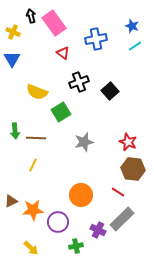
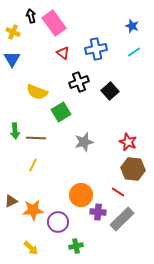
blue cross: moved 10 px down
cyan line: moved 1 px left, 6 px down
purple cross: moved 18 px up; rotated 21 degrees counterclockwise
